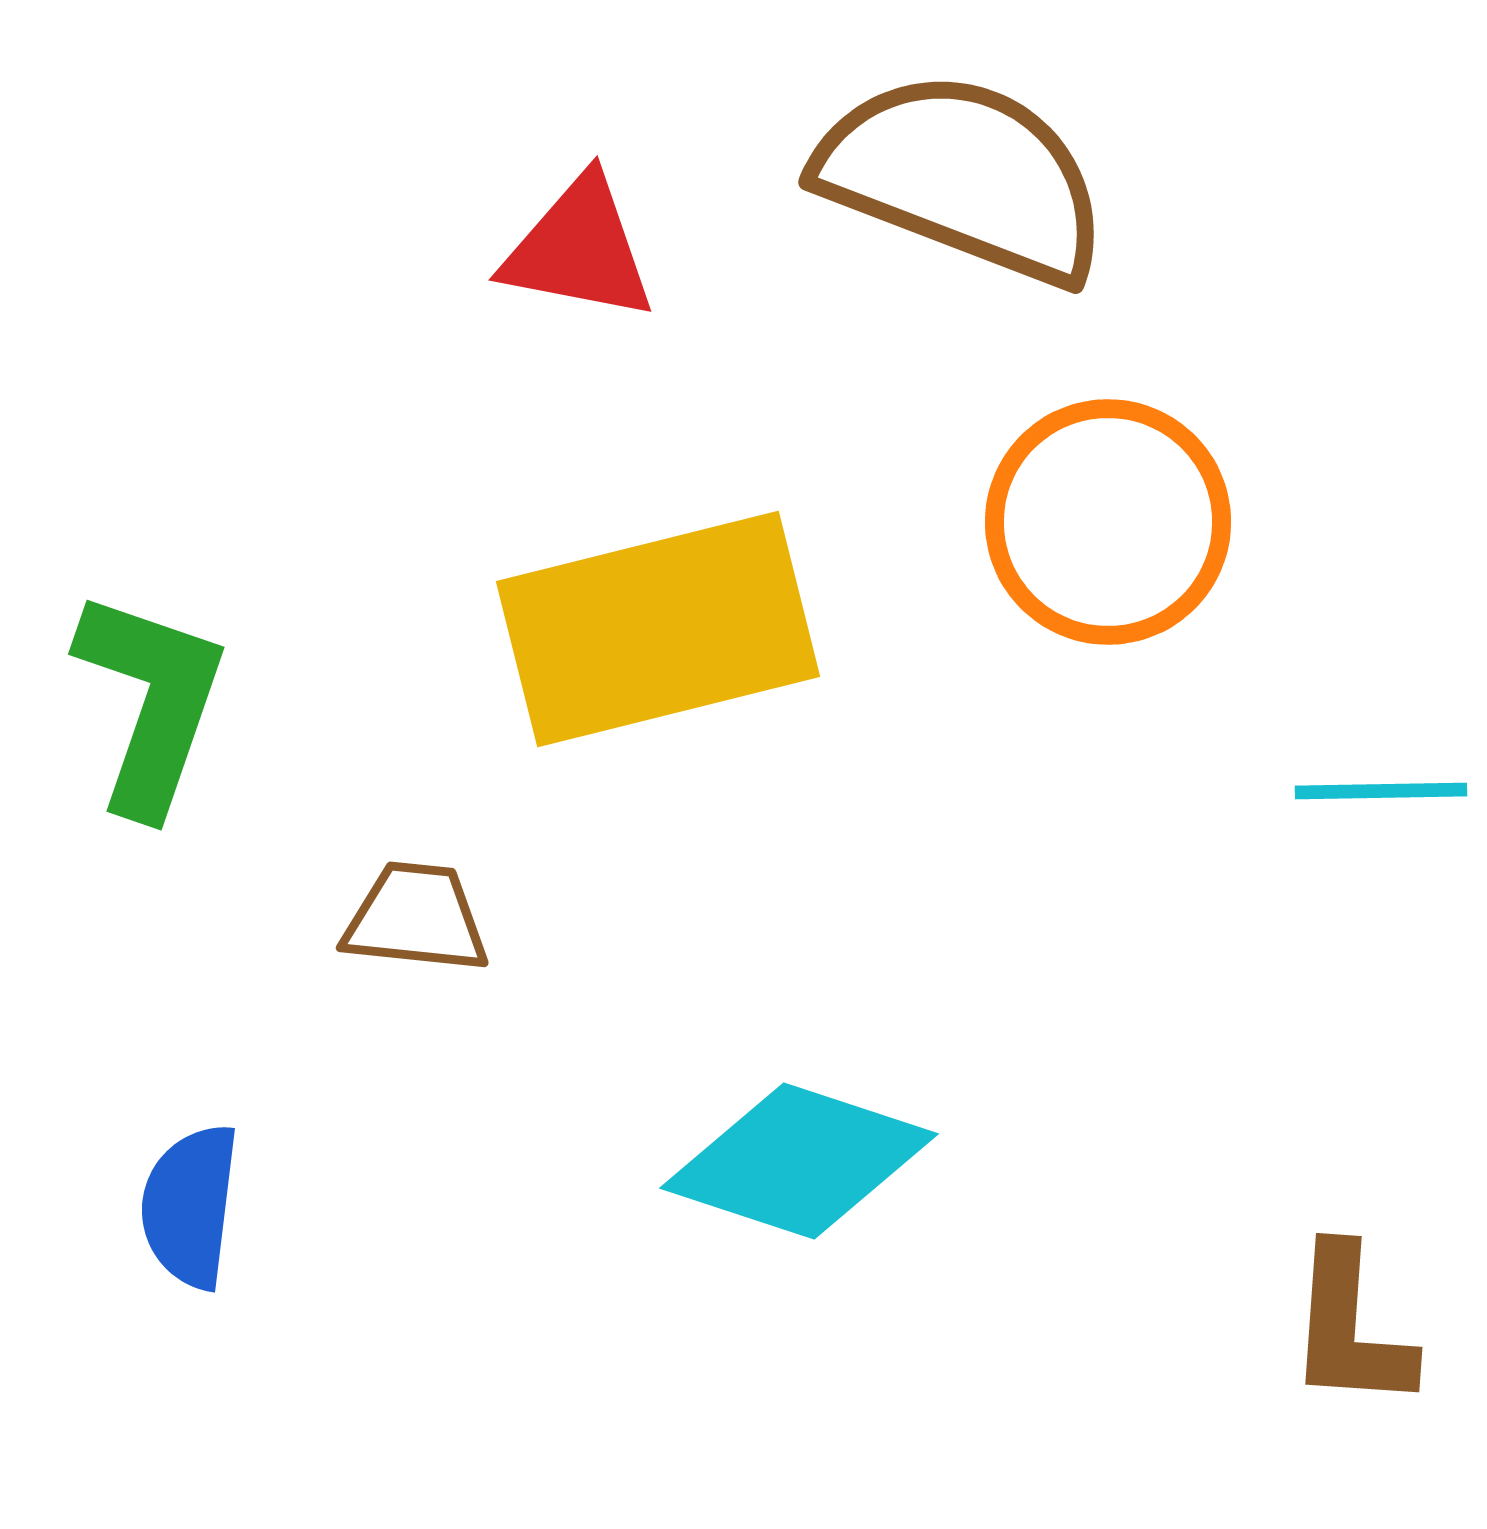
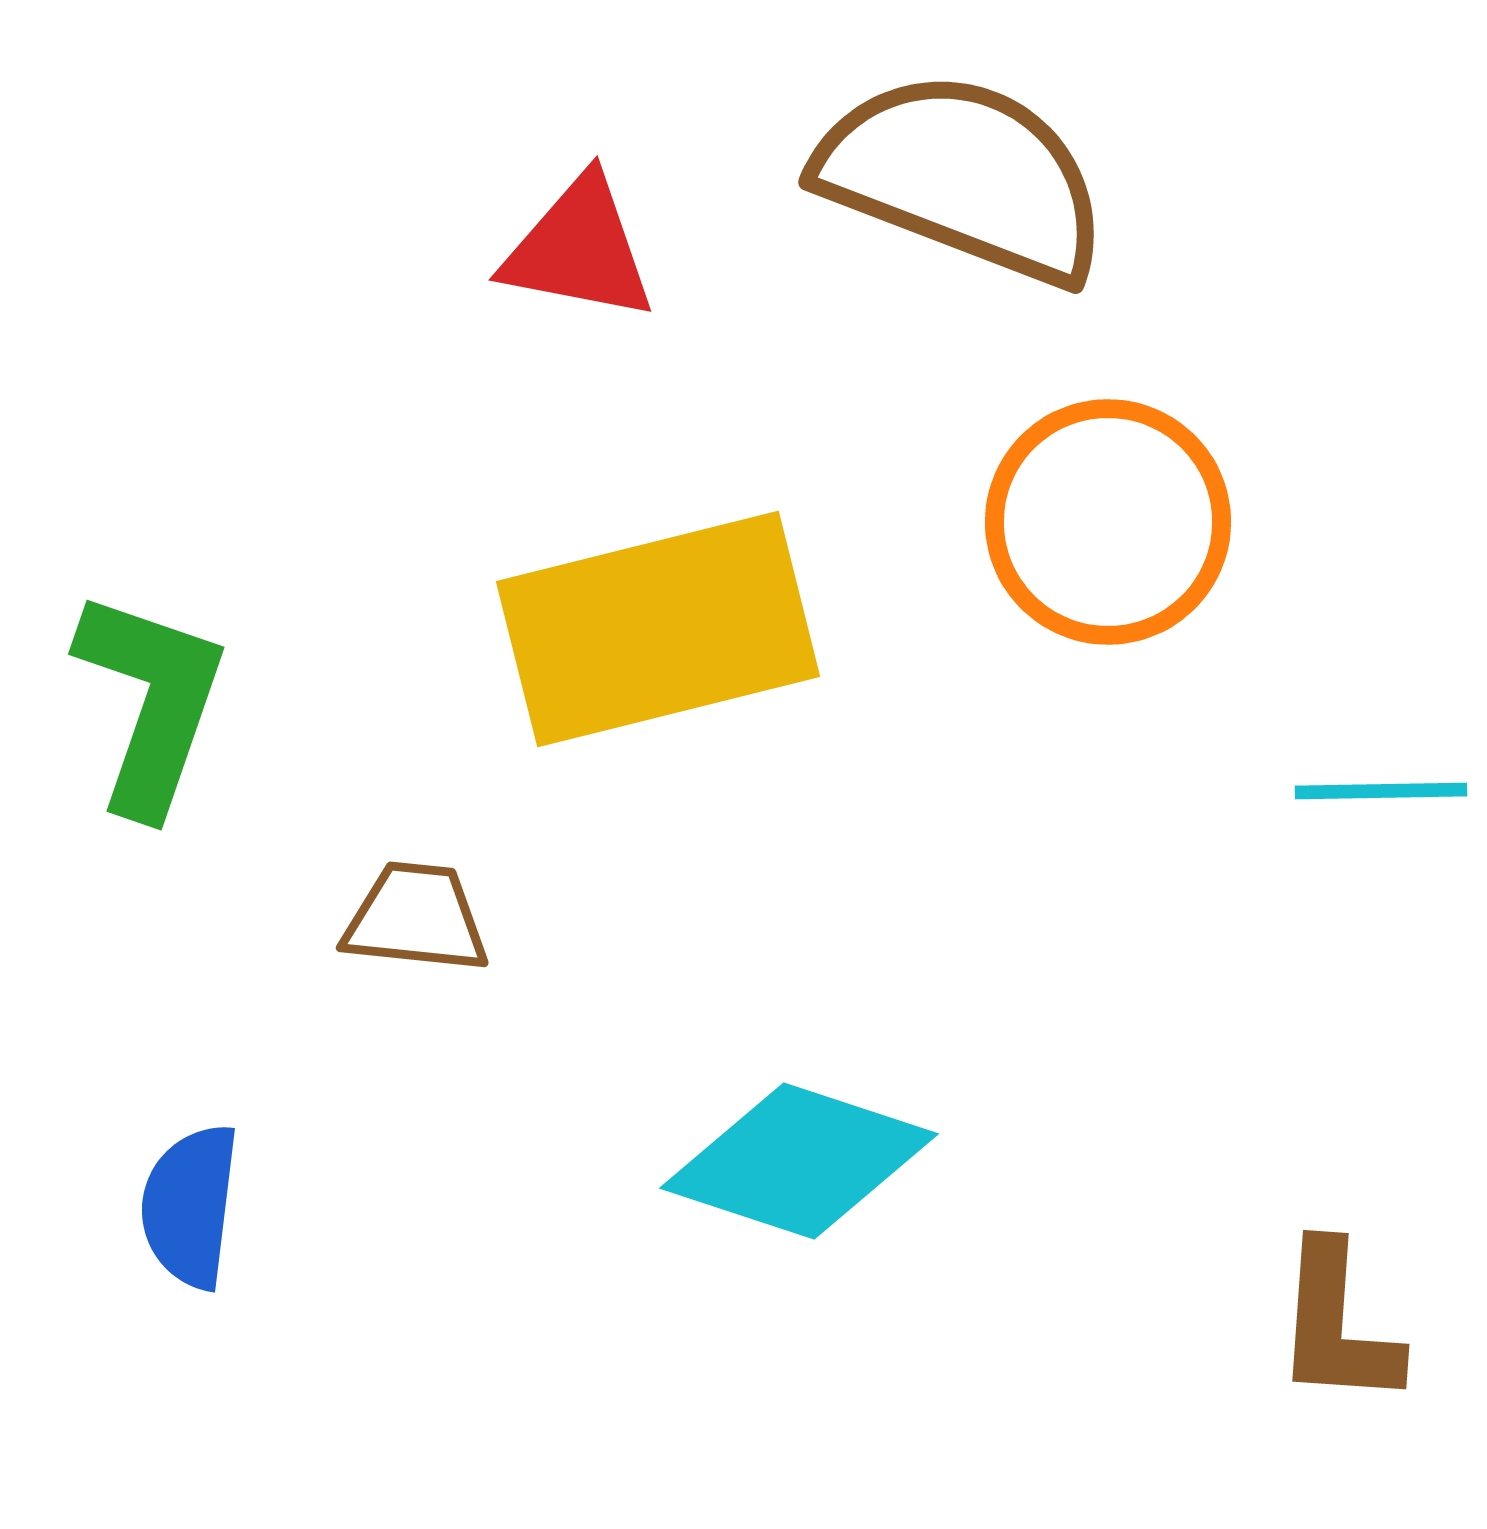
brown L-shape: moved 13 px left, 3 px up
